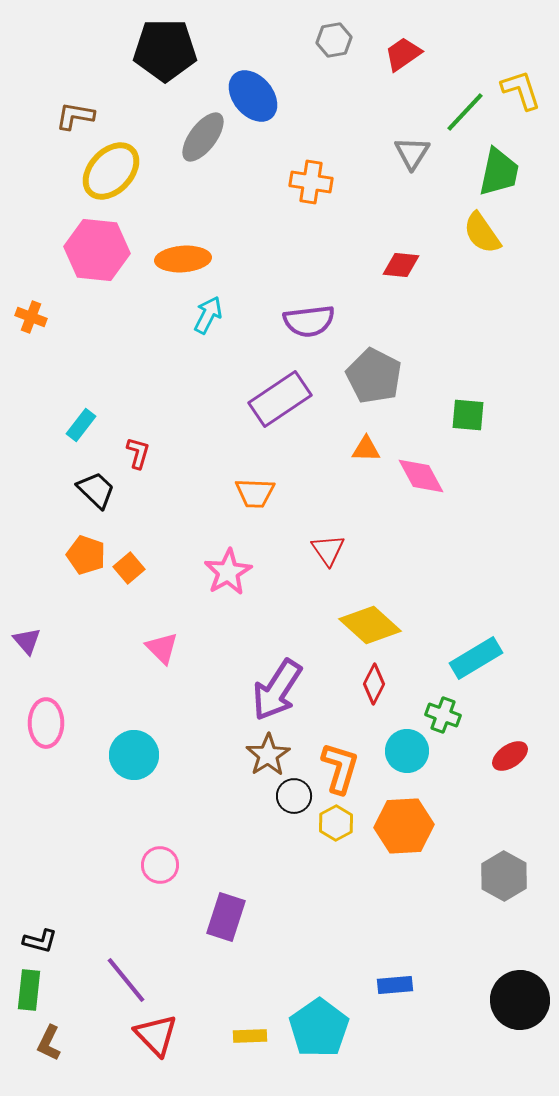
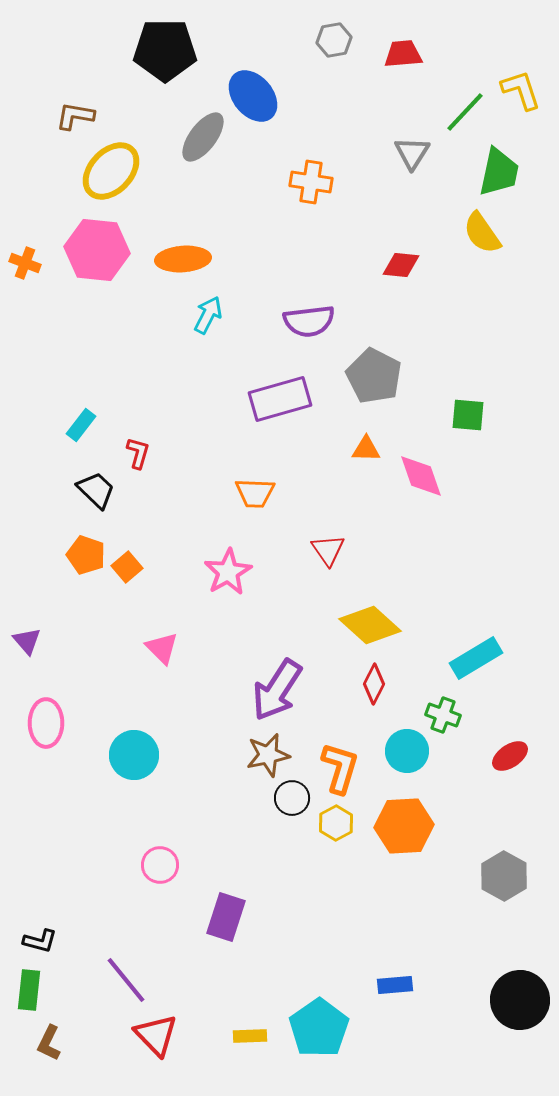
red trapezoid at (403, 54): rotated 30 degrees clockwise
orange cross at (31, 317): moved 6 px left, 54 px up
purple rectangle at (280, 399): rotated 18 degrees clockwise
pink diamond at (421, 476): rotated 9 degrees clockwise
orange square at (129, 568): moved 2 px left, 1 px up
brown star at (268, 755): rotated 21 degrees clockwise
black circle at (294, 796): moved 2 px left, 2 px down
